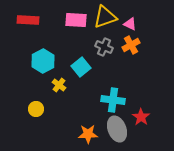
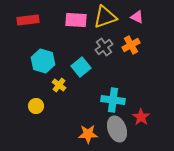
red rectangle: rotated 10 degrees counterclockwise
pink triangle: moved 7 px right, 7 px up
gray cross: rotated 30 degrees clockwise
cyan hexagon: rotated 15 degrees counterclockwise
yellow circle: moved 3 px up
